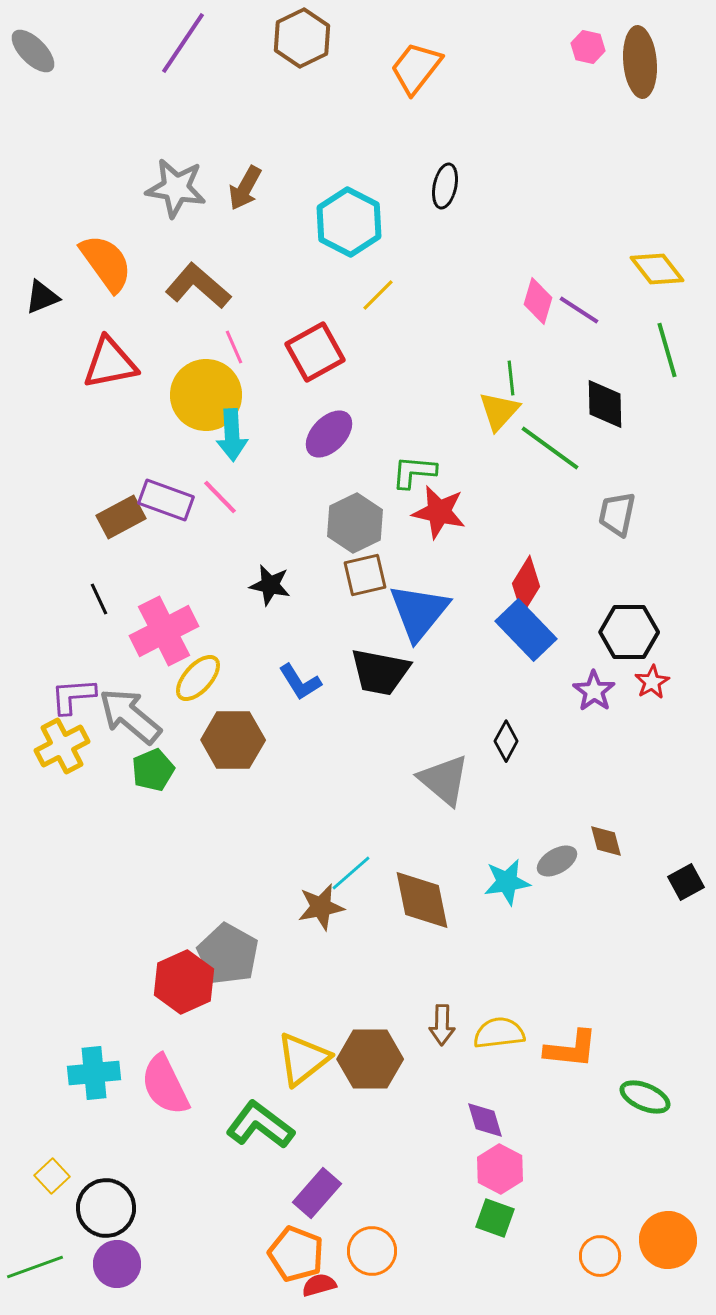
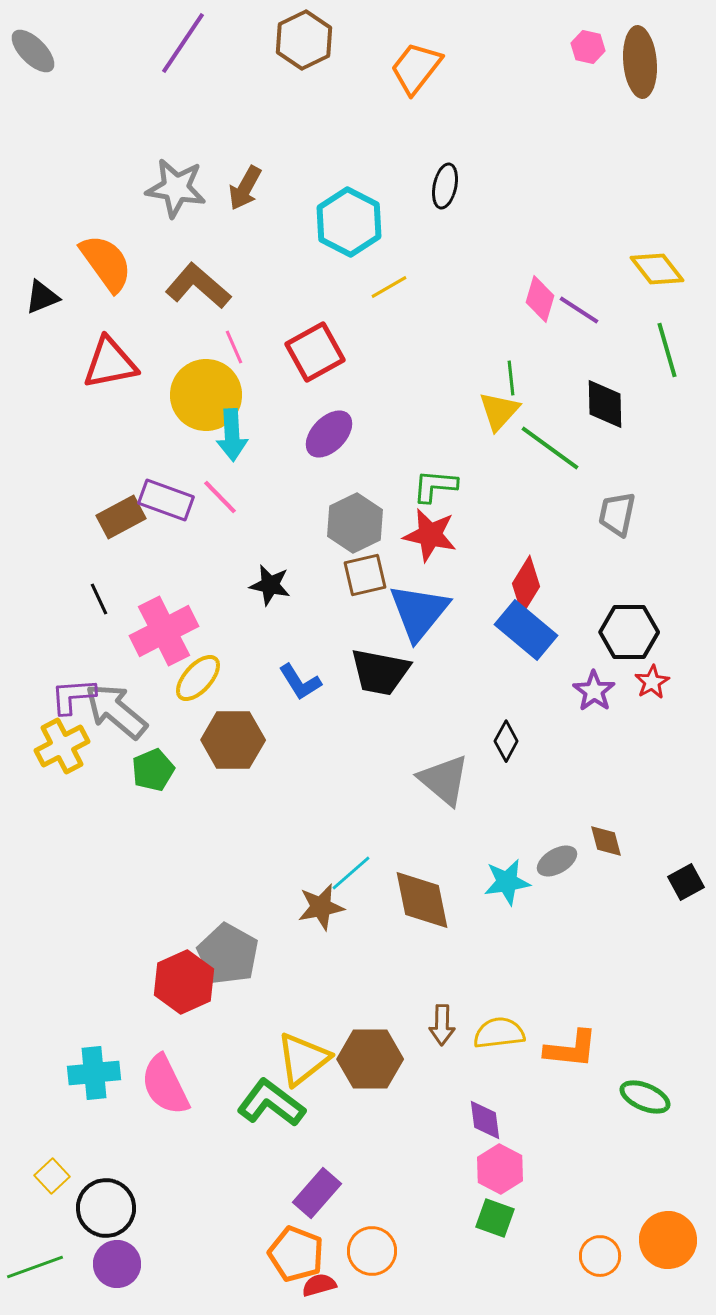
brown hexagon at (302, 38): moved 2 px right, 2 px down
yellow line at (378, 295): moved 11 px right, 8 px up; rotated 15 degrees clockwise
pink diamond at (538, 301): moved 2 px right, 2 px up
green L-shape at (414, 472): moved 21 px right, 14 px down
red star at (439, 512): moved 9 px left, 23 px down
blue rectangle at (526, 630): rotated 6 degrees counterclockwise
gray arrow at (130, 716): moved 14 px left, 5 px up
purple diamond at (485, 1120): rotated 9 degrees clockwise
green L-shape at (260, 1125): moved 11 px right, 22 px up
